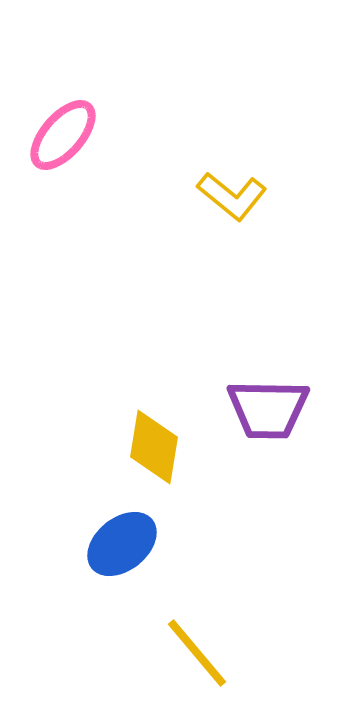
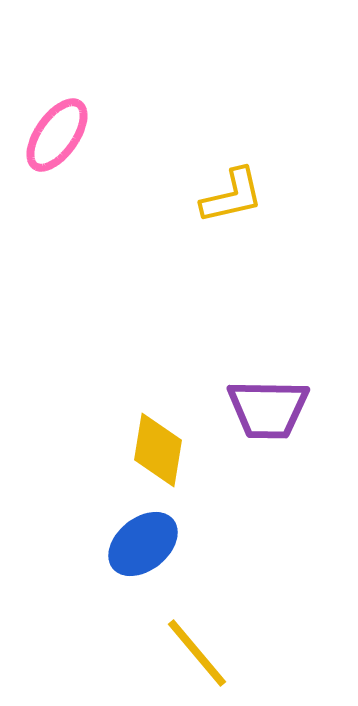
pink ellipse: moved 6 px left; rotated 6 degrees counterclockwise
yellow L-shape: rotated 52 degrees counterclockwise
yellow diamond: moved 4 px right, 3 px down
blue ellipse: moved 21 px right
